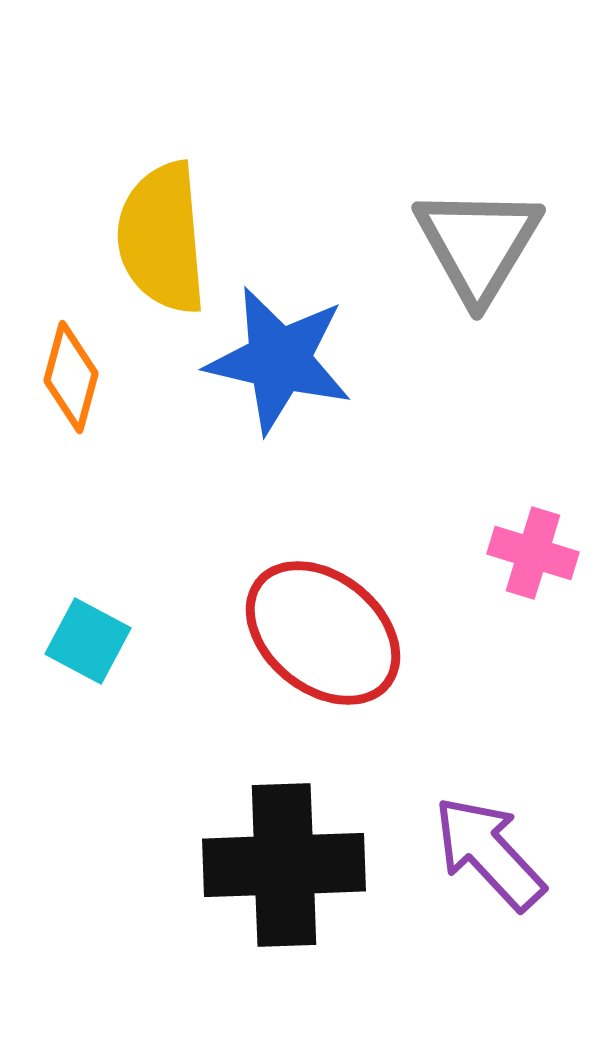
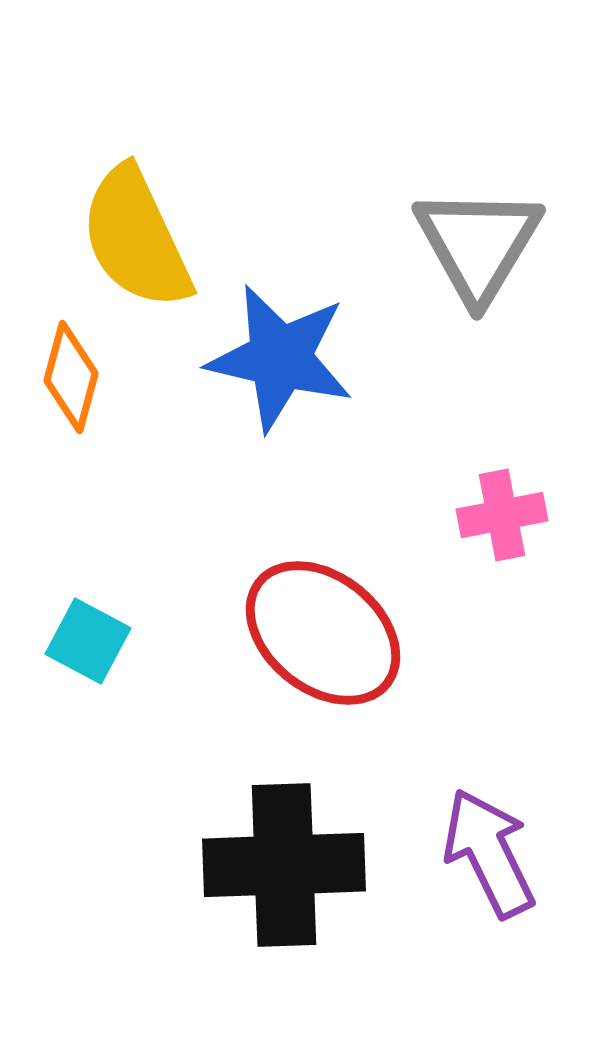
yellow semicircle: moved 26 px left; rotated 20 degrees counterclockwise
blue star: moved 1 px right, 2 px up
pink cross: moved 31 px left, 38 px up; rotated 28 degrees counterclockwise
purple arrow: rotated 17 degrees clockwise
